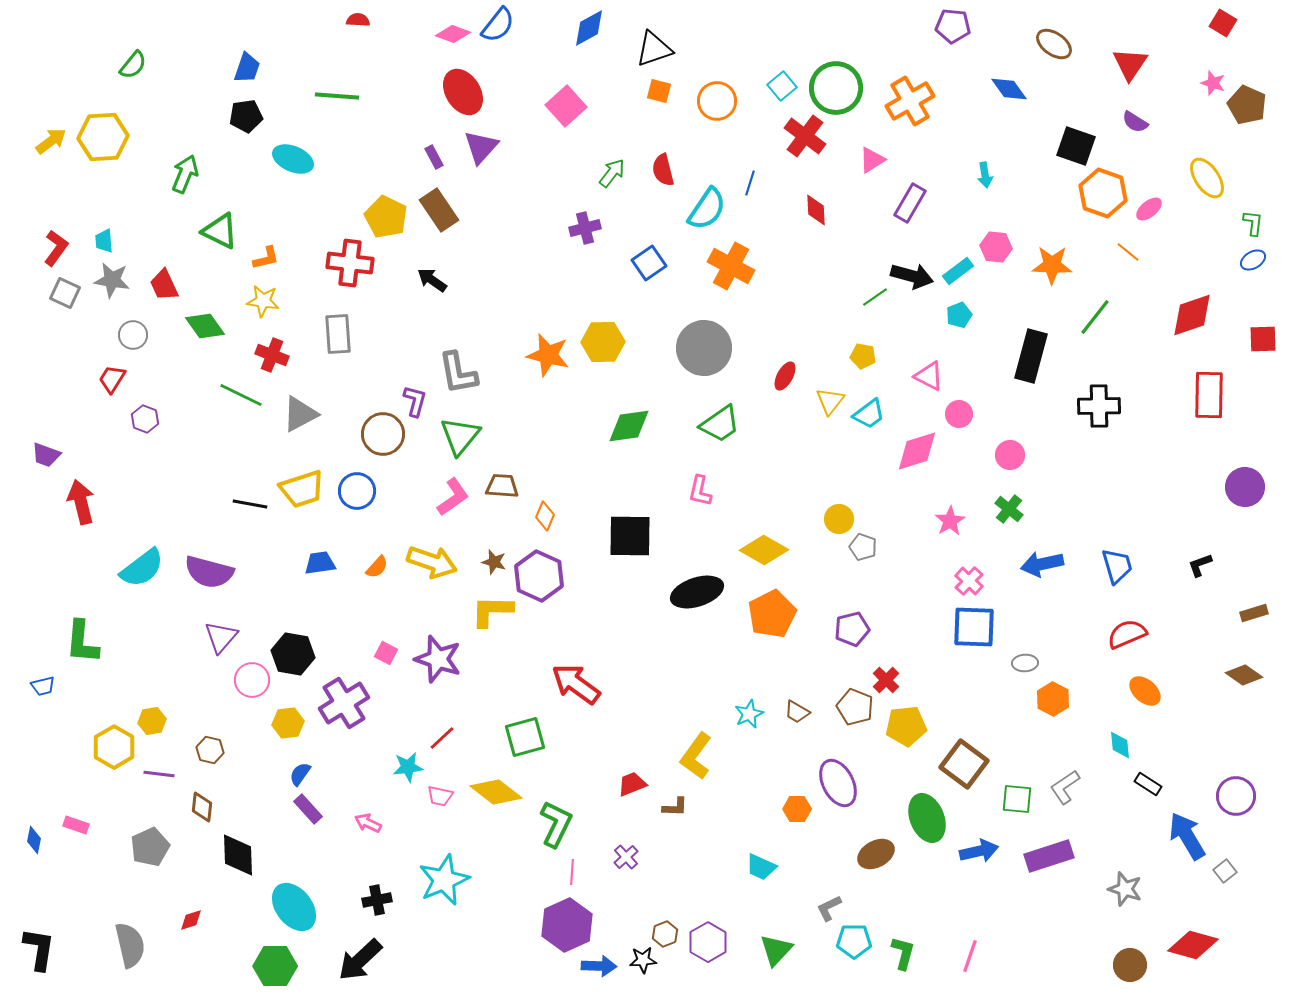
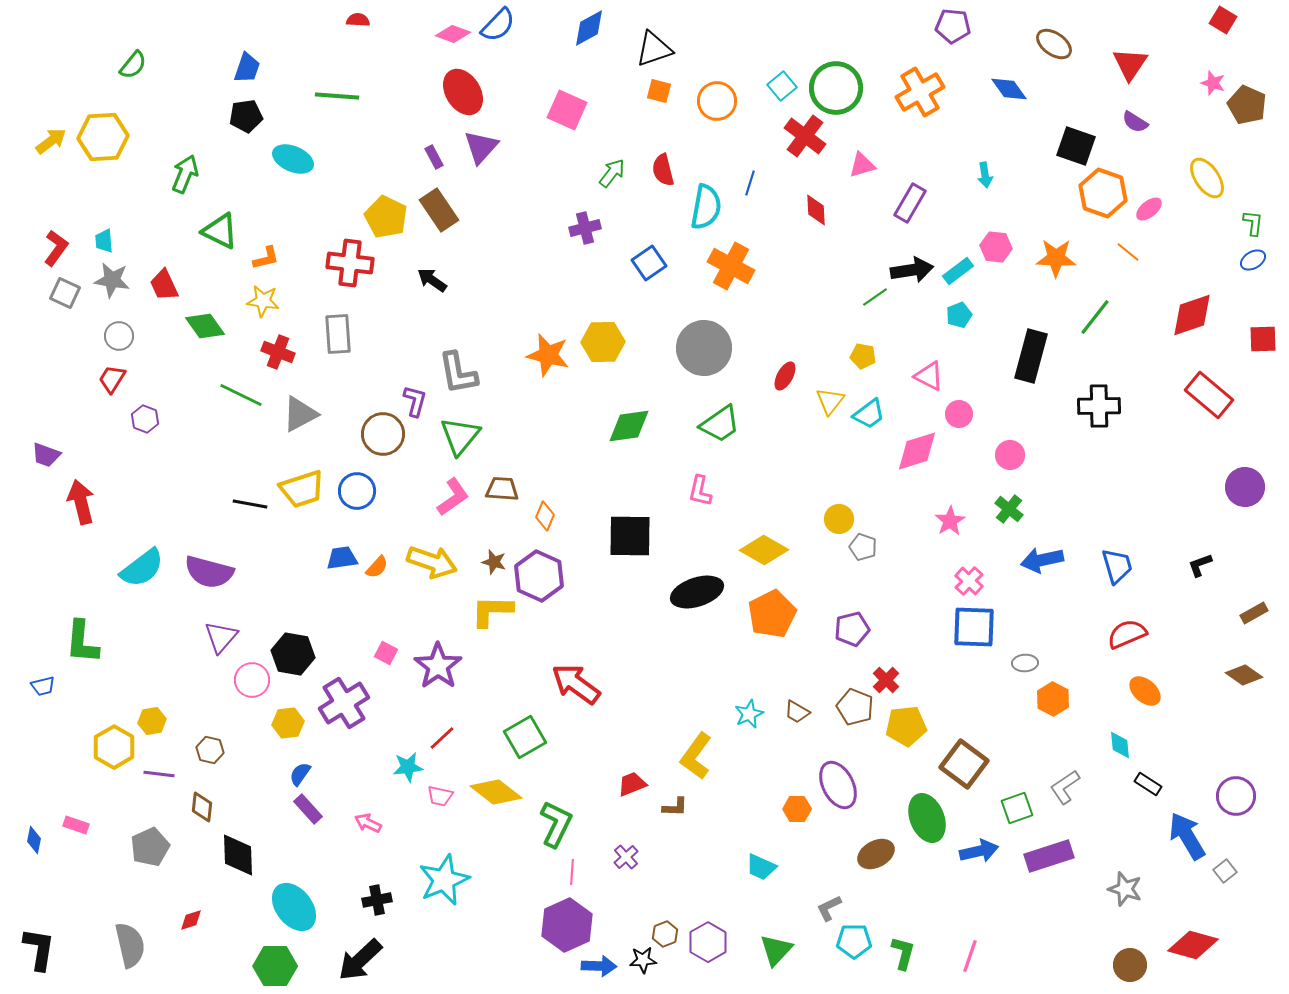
red square at (1223, 23): moved 3 px up
blue semicircle at (498, 25): rotated 6 degrees clockwise
orange cross at (910, 101): moved 10 px right, 9 px up
pink square at (566, 106): moved 1 px right, 4 px down; rotated 24 degrees counterclockwise
pink triangle at (872, 160): moved 10 px left, 5 px down; rotated 16 degrees clockwise
cyan semicircle at (707, 209): moved 1 px left, 2 px up; rotated 24 degrees counterclockwise
orange star at (1052, 265): moved 4 px right, 7 px up
black arrow at (912, 276): moved 6 px up; rotated 24 degrees counterclockwise
gray circle at (133, 335): moved 14 px left, 1 px down
red cross at (272, 355): moved 6 px right, 3 px up
red rectangle at (1209, 395): rotated 51 degrees counterclockwise
brown trapezoid at (502, 486): moved 3 px down
blue trapezoid at (320, 563): moved 22 px right, 5 px up
blue arrow at (1042, 564): moved 4 px up
brown rectangle at (1254, 613): rotated 12 degrees counterclockwise
purple star at (438, 659): moved 7 px down; rotated 18 degrees clockwise
green square at (525, 737): rotated 15 degrees counterclockwise
purple ellipse at (838, 783): moved 2 px down
green square at (1017, 799): moved 9 px down; rotated 24 degrees counterclockwise
